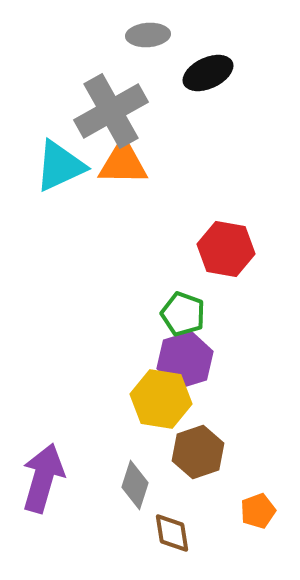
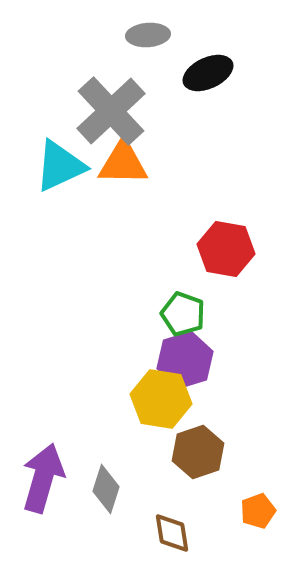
gray cross: rotated 14 degrees counterclockwise
gray diamond: moved 29 px left, 4 px down
